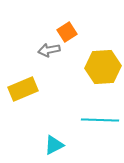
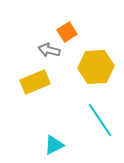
gray arrow: rotated 25 degrees clockwise
yellow hexagon: moved 7 px left
yellow rectangle: moved 12 px right, 7 px up
cyan line: rotated 54 degrees clockwise
